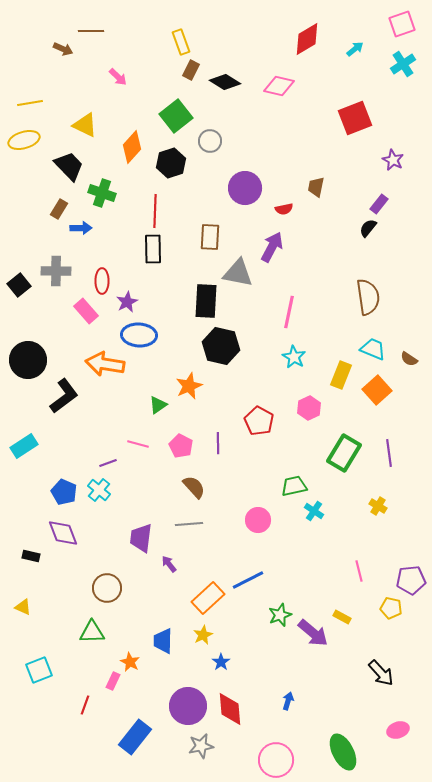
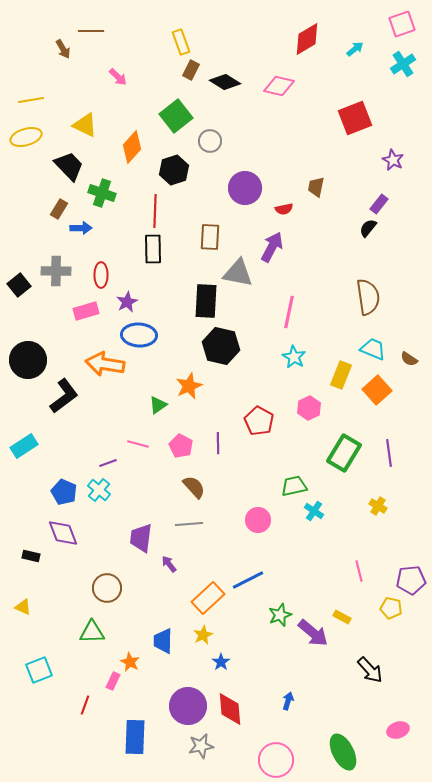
brown arrow at (63, 49): rotated 36 degrees clockwise
yellow line at (30, 103): moved 1 px right, 3 px up
yellow ellipse at (24, 140): moved 2 px right, 3 px up
black hexagon at (171, 163): moved 3 px right, 7 px down
red ellipse at (102, 281): moved 1 px left, 6 px up
pink rectangle at (86, 311): rotated 65 degrees counterclockwise
black arrow at (381, 673): moved 11 px left, 3 px up
blue rectangle at (135, 737): rotated 36 degrees counterclockwise
